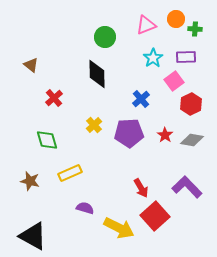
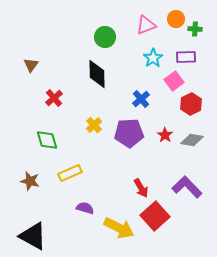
brown triangle: rotated 28 degrees clockwise
